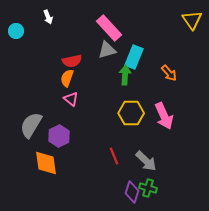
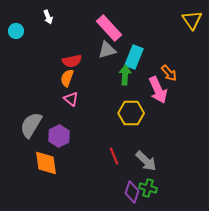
pink arrow: moved 6 px left, 26 px up
